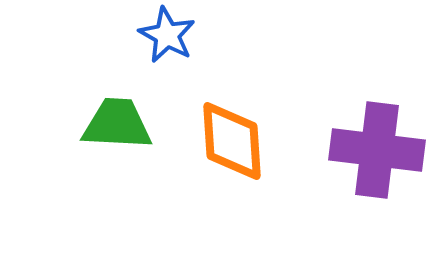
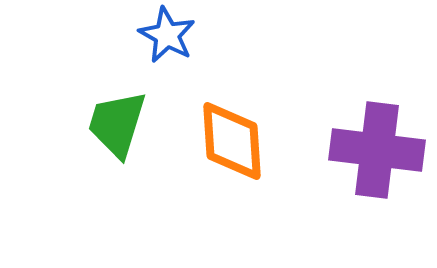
green trapezoid: rotated 76 degrees counterclockwise
